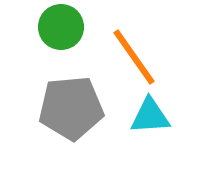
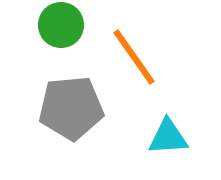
green circle: moved 2 px up
cyan triangle: moved 18 px right, 21 px down
